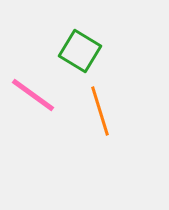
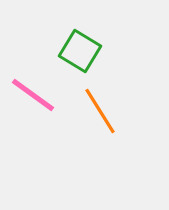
orange line: rotated 15 degrees counterclockwise
